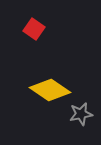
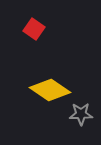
gray star: rotated 10 degrees clockwise
